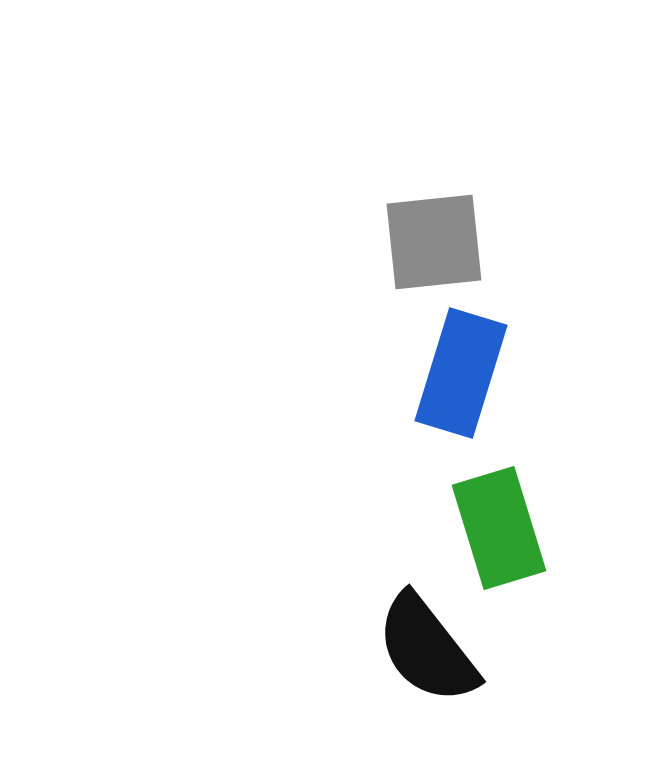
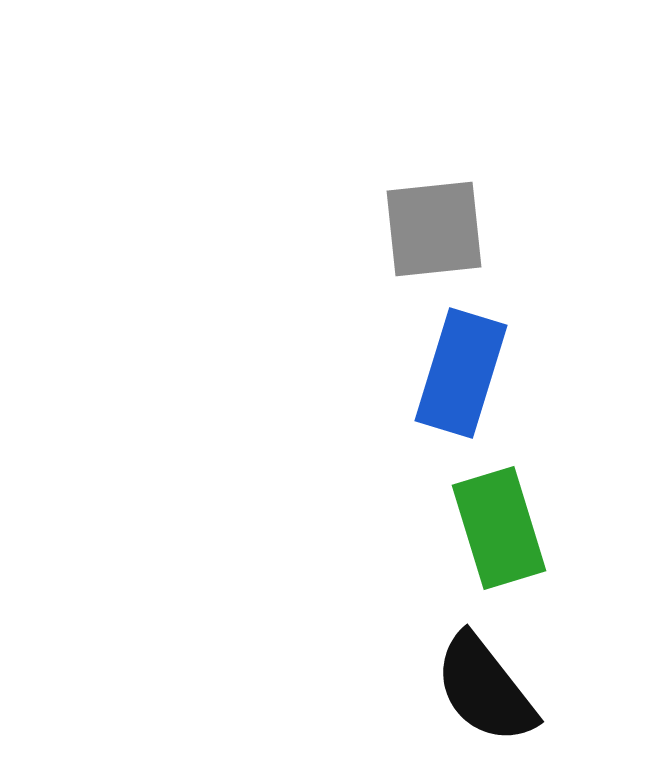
gray square: moved 13 px up
black semicircle: moved 58 px right, 40 px down
